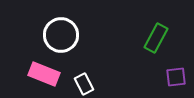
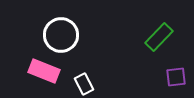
green rectangle: moved 3 px right, 1 px up; rotated 16 degrees clockwise
pink rectangle: moved 3 px up
